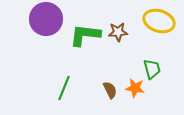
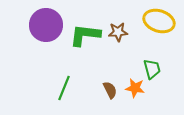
purple circle: moved 6 px down
